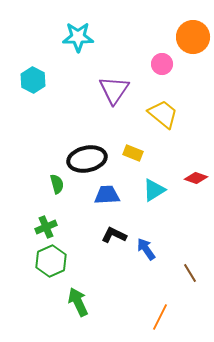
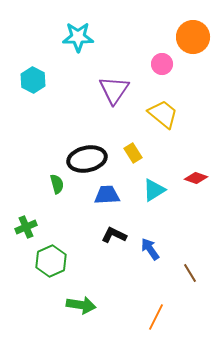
yellow rectangle: rotated 36 degrees clockwise
green cross: moved 20 px left
blue arrow: moved 4 px right
green arrow: moved 3 px right, 3 px down; rotated 124 degrees clockwise
orange line: moved 4 px left
